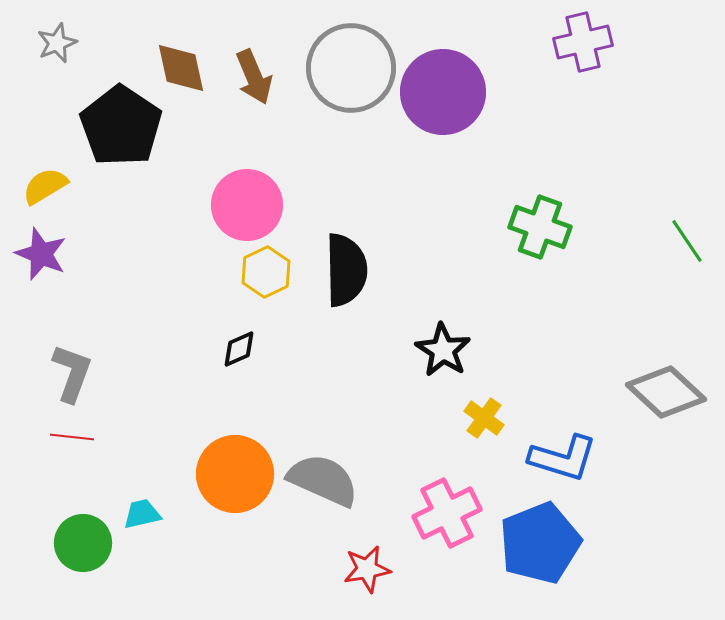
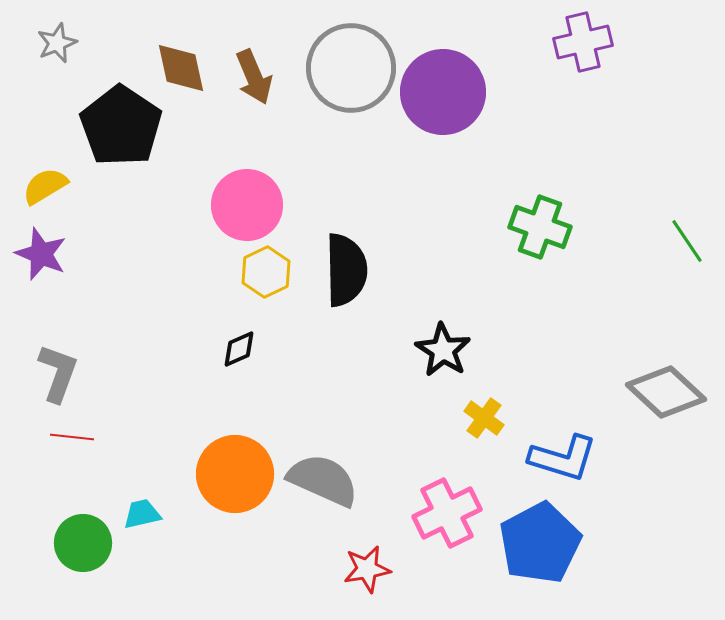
gray L-shape: moved 14 px left
blue pentagon: rotated 6 degrees counterclockwise
